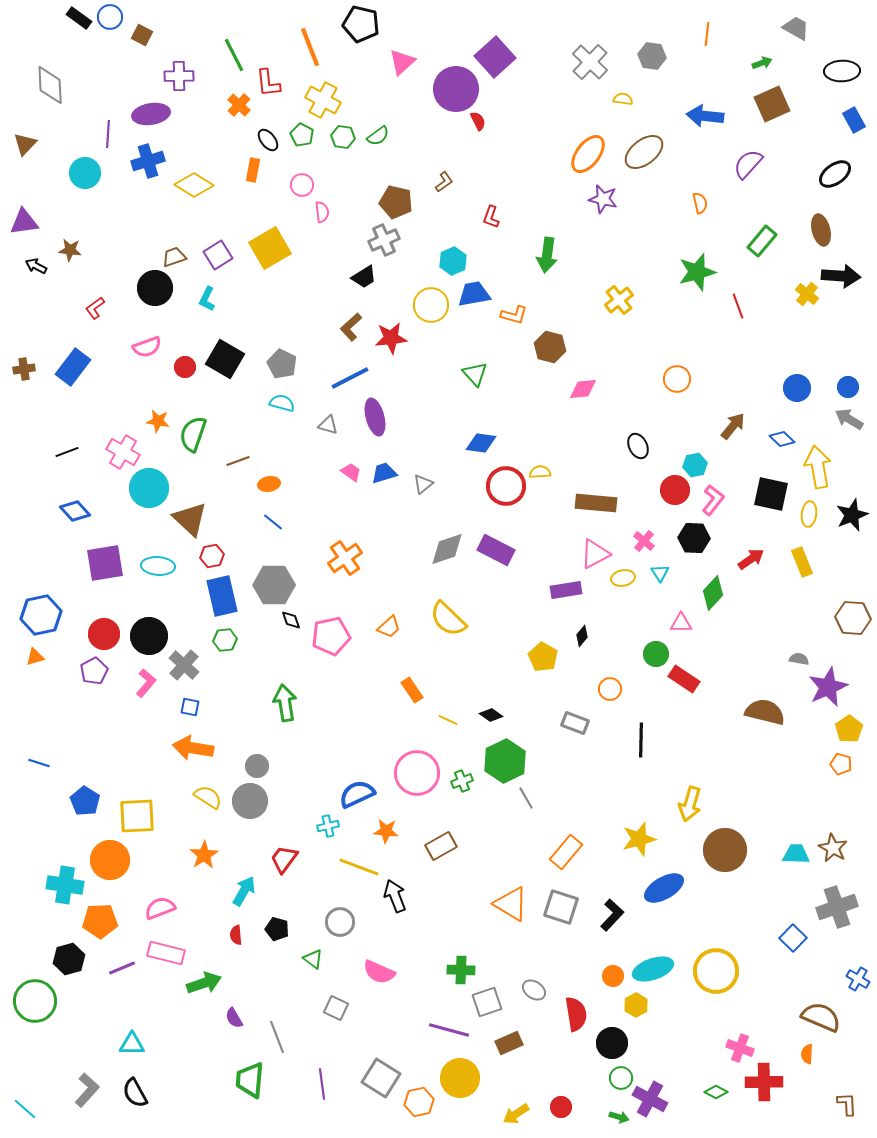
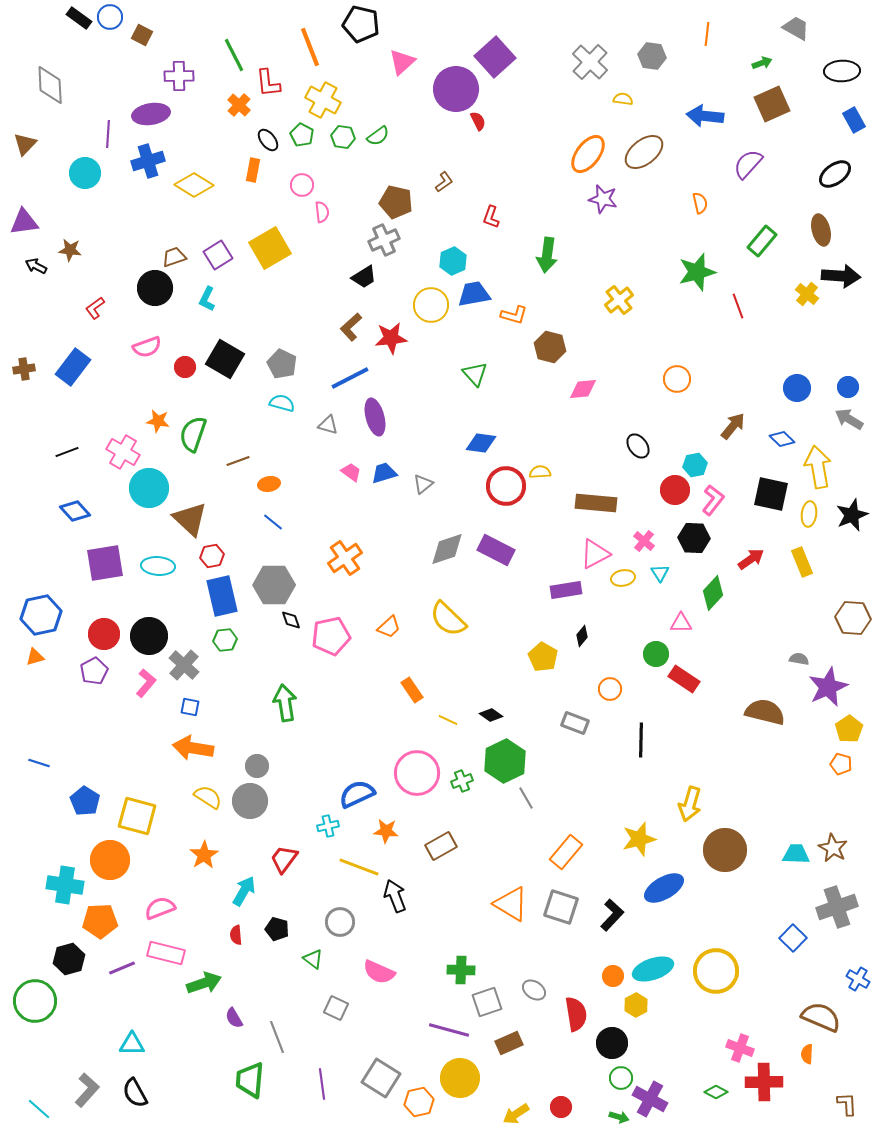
black ellipse at (638, 446): rotated 10 degrees counterclockwise
yellow square at (137, 816): rotated 18 degrees clockwise
cyan line at (25, 1109): moved 14 px right
